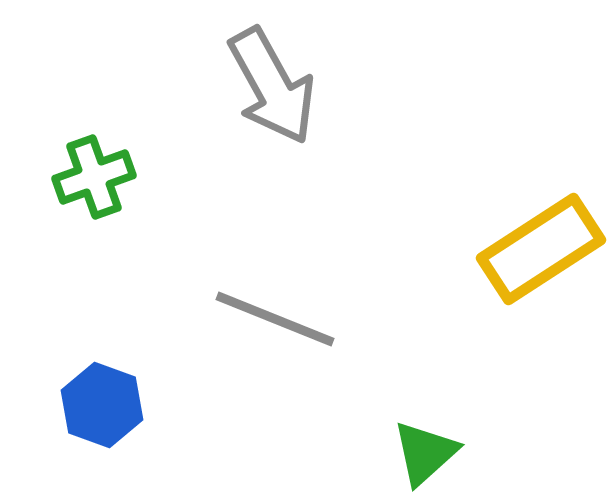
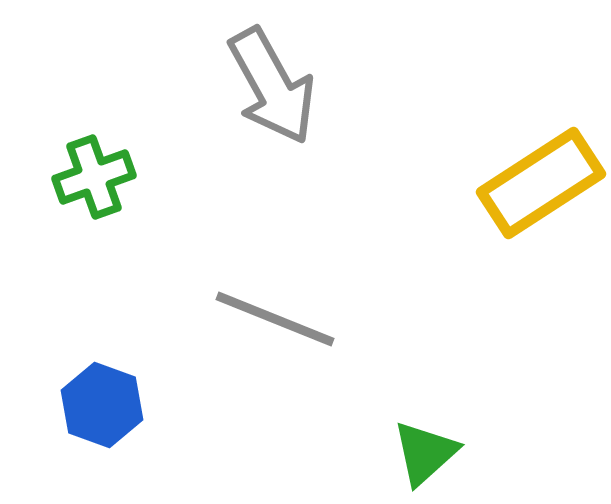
yellow rectangle: moved 66 px up
